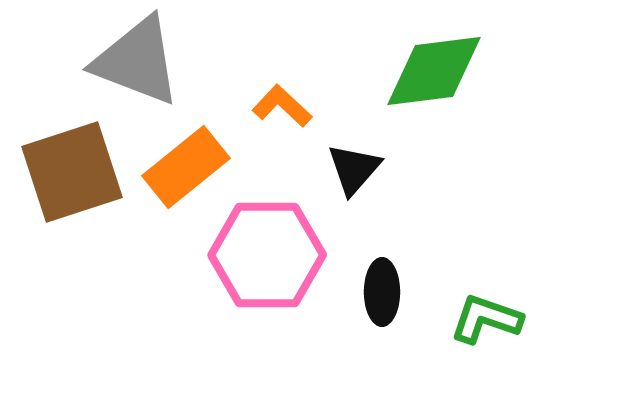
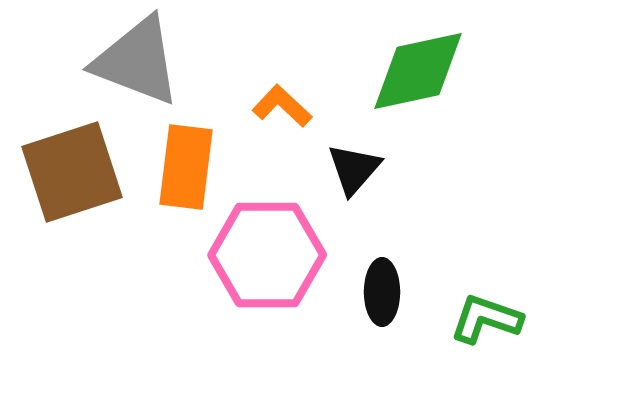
green diamond: moved 16 px left; rotated 5 degrees counterclockwise
orange rectangle: rotated 44 degrees counterclockwise
